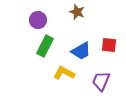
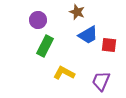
blue trapezoid: moved 7 px right, 16 px up
